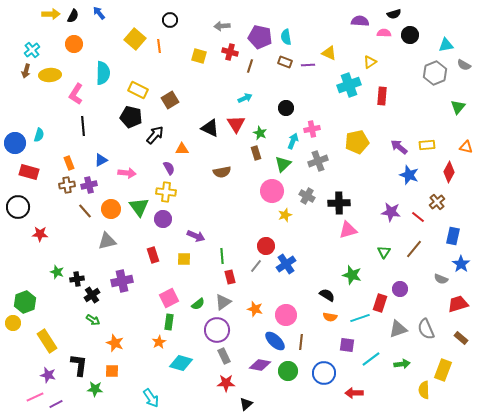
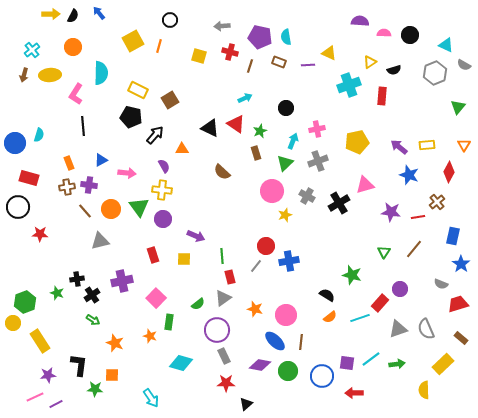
black semicircle at (394, 14): moved 56 px down
yellow square at (135, 39): moved 2 px left, 2 px down; rotated 20 degrees clockwise
orange circle at (74, 44): moved 1 px left, 3 px down
cyan triangle at (446, 45): rotated 35 degrees clockwise
orange line at (159, 46): rotated 24 degrees clockwise
brown rectangle at (285, 62): moved 6 px left
brown arrow at (26, 71): moved 2 px left, 4 px down
cyan semicircle at (103, 73): moved 2 px left
red triangle at (236, 124): rotated 24 degrees counterclockwise
pink cross at (312, 129): moved 5 px right
green star at (260, 133): moved 2 px up; rotated 24 degrees clockwise
orange triangle at (466, 147): moved 2 px left, 2 px up; rotated 48 degrees clockwise
green triangle at (283, 164): moved 2 px right, 1 px up
purple semicircle at (169, 168): moved 5 px left, 2 px up
red rectangle at (29, 172): moved 6 px down
brown semicircle at (222, 172): rotated 54 degrees clockwise
brown cross at (67, 185): moved 2 px down
purple cross at (89, 185): rotated 21 degrees clockwise
yellow cross at (166, 192): moved 4 px left, 2 px up
black cross at (339, 203): rotated 30 degrees counterclockwise
red line at (418, 217): rotated 48 degrees counterclockwise
pink triangle at (348, 230): moved 17 px right, 45 px up
gray triangle at (107, 241): moved 7 px left
blue cross at (286, 264): moved 3 px right, 3 px up; rotated 24 degrees clockwise
green star at (57, 272): moved 21 px down
gray semicircle at (441, 279): moved 5 px down
pink square at (169, 298): moved 13 px left; rotated 18 degrees counterclockwise
gray triangle at (223, 302): moved 4 px up
red rectangle at (380, 303): rotated 24 degrees clockwise
orange semicircle at (330, 317): rotated 48 degrees counterclockwise
yellow rectangle at (47, 341): moved 7 px left
orange star at (159, 342): moved 9 px left, 6 px up; rotated 24 degrees counterclockwise
purple square at (347, 345): moved 18 px down
green arrow at (402, 364): moved 5 px left
yellow rectangle at (443, 370): moved 6 px up; rotated 25 degrees clockwise
orange square at (112, 371): moved 4 px down
blue circle at (324, 373): moved 2 px left, 3 px down
purple star at (48, 375): rotated 21 degrees counterclockwise
